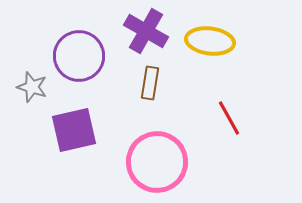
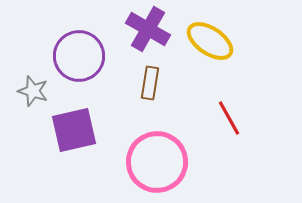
purple cross: moved 2 px right, 2 px up
yellow ellipse: rotated 27 degrees clockwise
gray star: moved 1 px right, 4 px down
